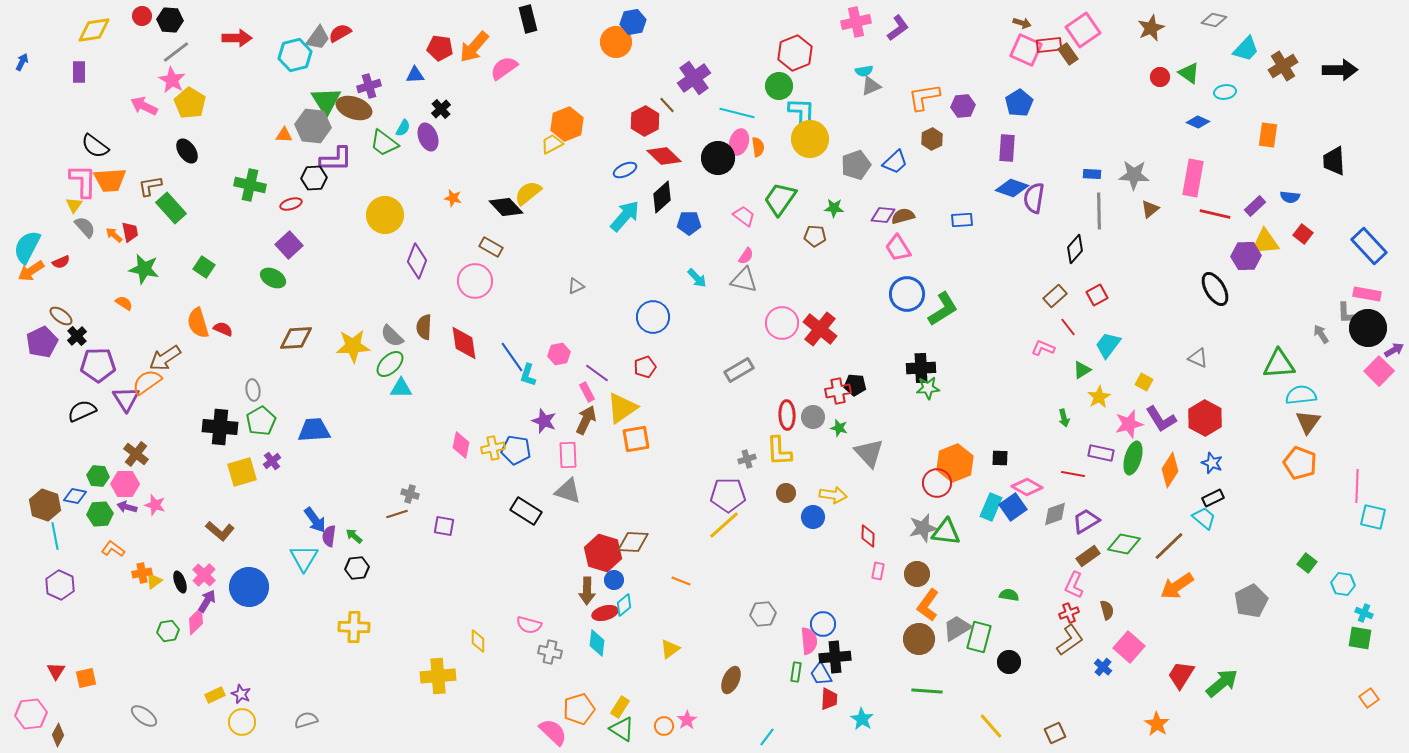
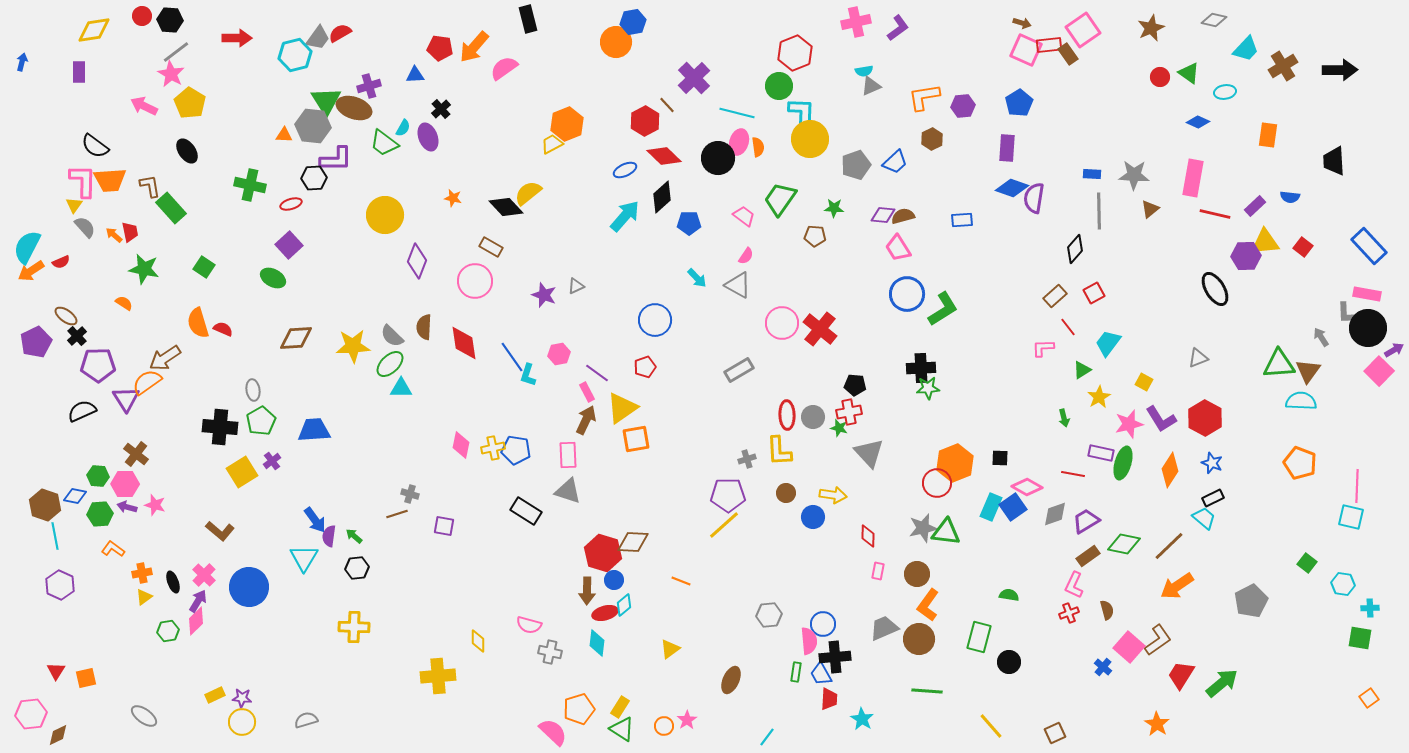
blue arrow at (22, 62): rotated 12 degrees counterclockwise
purple cross at (694, 78): rotated 8 degrees counterclockwise
pink star at (172, 80): moved 1 px left, 6 px up
brown L-shape at (150, 186): rotated 90 degrees clockwise
red square at (1303, 234): moved 13 px down
gray triangle at (744, 280): moved 6 px left, 5 px down; rotated 16 degrees clockwise
red square at (1097, 295): moved 3 px left, 2 px up
brown ellipse at (61, 316): moved 5 px right
blue circle at (653, 317): moved 2 px right, 3 px down
gray arrow at (1321, 334): moved 3 px down
purple pentagon at (42, 342): moved 6 px left
cyan trapezoid at (1108, 345): moved 2 px up
pink L-shape at (1043, 348): rotated 25 degrees counterclockwise
gray triangle at (1198, 358): rotated 45 degrees counterclockwise
red cross at (838, 391): moved 11 px right, 21 px down
cyan semicircle at (1301, 395): moved 6 px down; rotated 8 degrees clockwise
purple star at (544, 421): moved 126 px up
brown triangle at (1308, 422): moved 51 px up
green ellipse at (1133, 458): moved 10 px left, 5 px down
yellow square at (242, 472): rotated 16 degrees counterclockwise
cyan square at (1373, 517): moved 22 px left
yellow triangle at (154, 581): moved 10 px left, 16 px down
black ellipse at (180, 582): moved 7 px left
purple arrow at (207, 601): moved 9 px left
cyan cross at (1364, 613): moved 6 px right, 5 px up; rotated 24 degrees counterclockwise
gray hexagon at (763, 614): moved 6 px right, 1 px down
gray trapezoid at (957, 628): moved 73 px left; rotated 8 degrees clockwise
brown L-shape at (1070, 640): moved 88 px right
purple star at (241, 694): moved 1 px right, 4 px down; rotated 18 degrees counterclockwise
brown diamond at (58, 735): rotated 35 degrees clockwise
